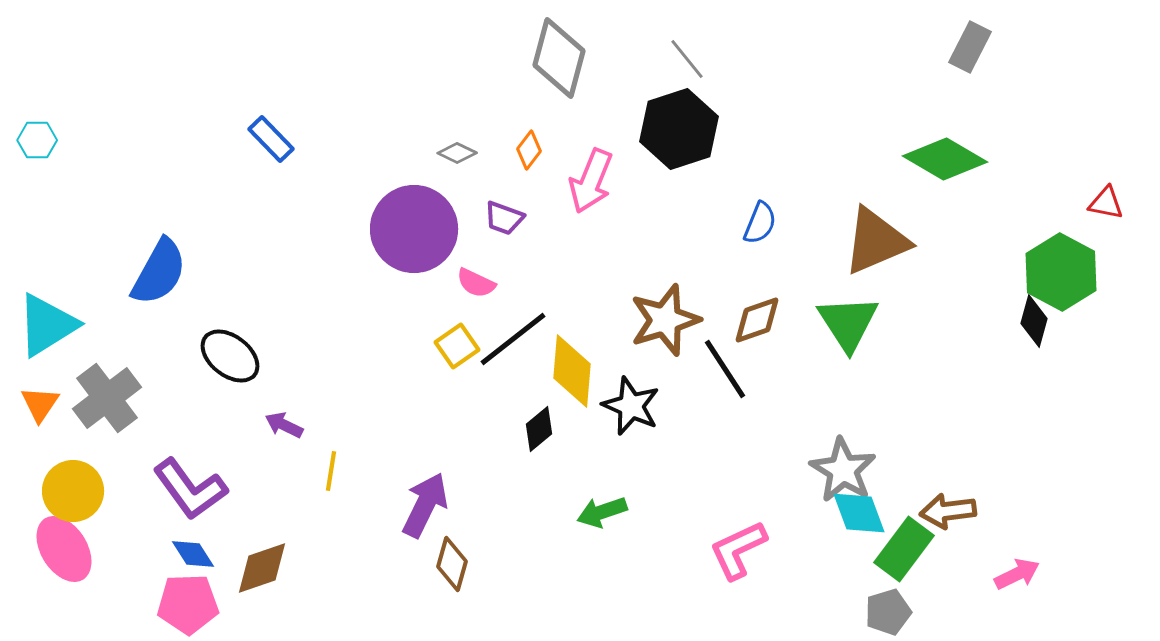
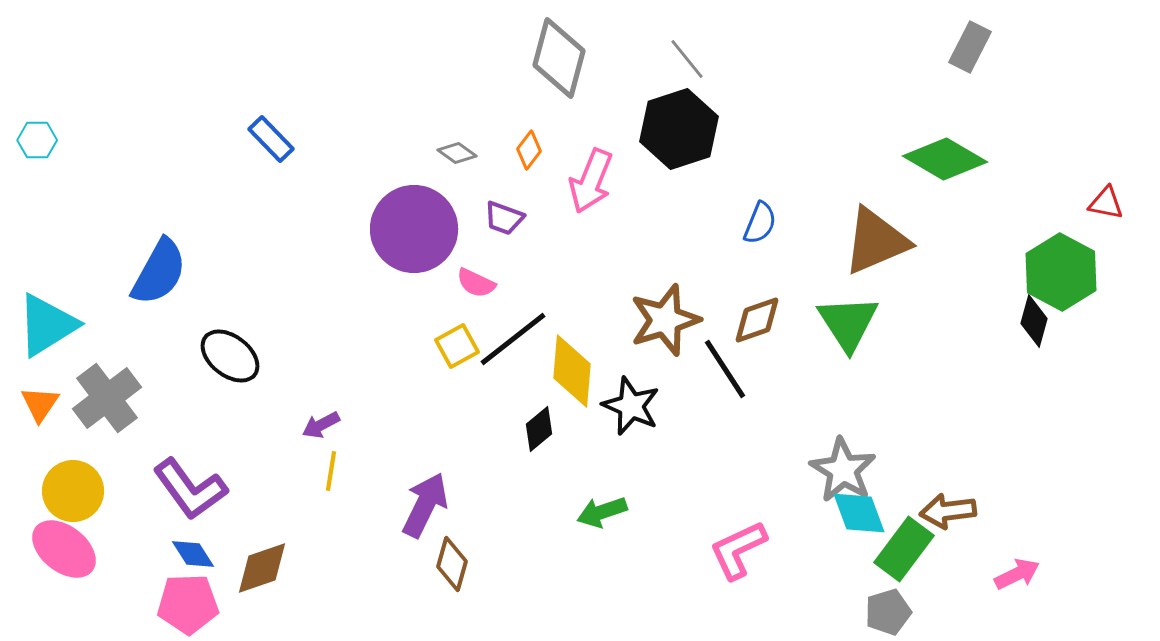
gray diamond at (457, 153): rotated 9 degrees clockwise
yellow square at (457, 346): rotated 6 degrees clockwise
purple arrow at (284, 425): moved 37 px right; rotated 54 degrees counterclockwise
pink ellipse at (64, 549): rotated 20 degrees counterclockwise
